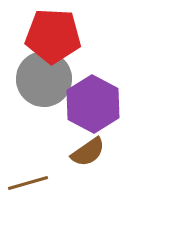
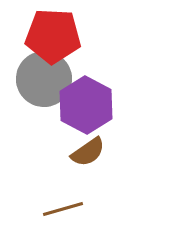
purple hexagon: moved 7 px left, 1 px down
brown line: moved 35 px right, 26 px down
